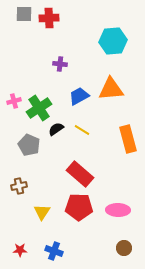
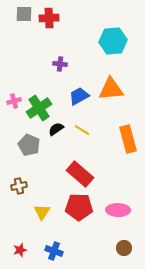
red star: rotated 16 degrees counterclockwise
